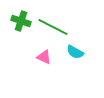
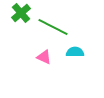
green cross: moved 8 px up; rotated 30 degrees clockwise
cyan semicircle: rotated 150 degrees clockwise
